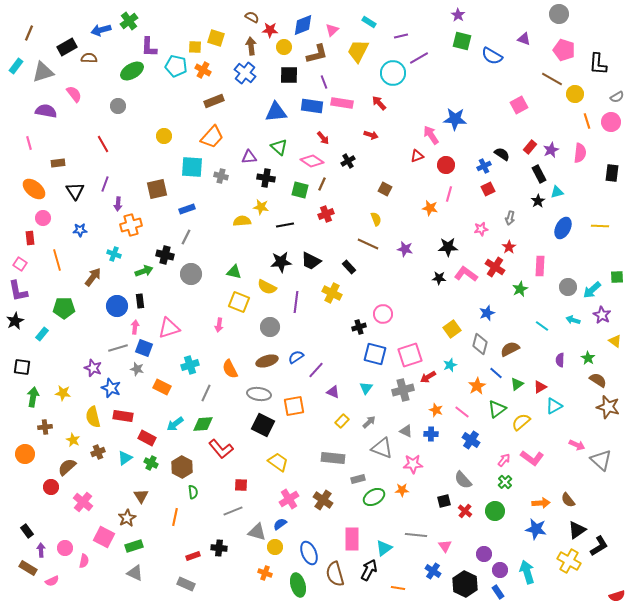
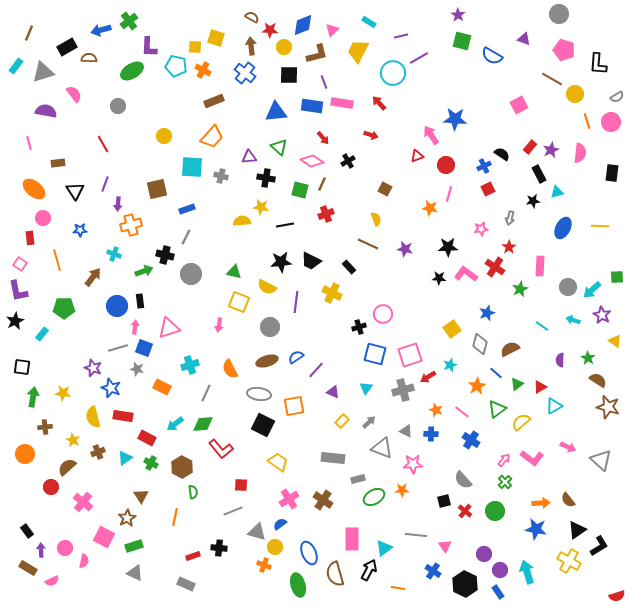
black star at (538, 201): moved 5 px left; rotated 24 degrees clockwise
pink arrow at (577, 445): moved 9 px left, 2 px down
orange cross at (265, 573): moved 1 px left, 8 px up
